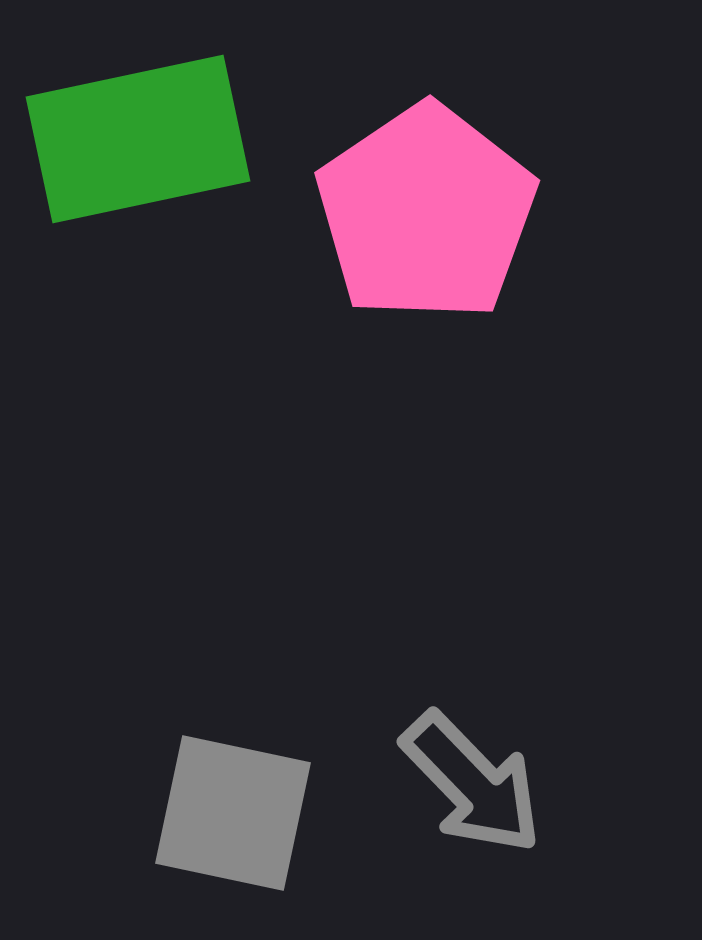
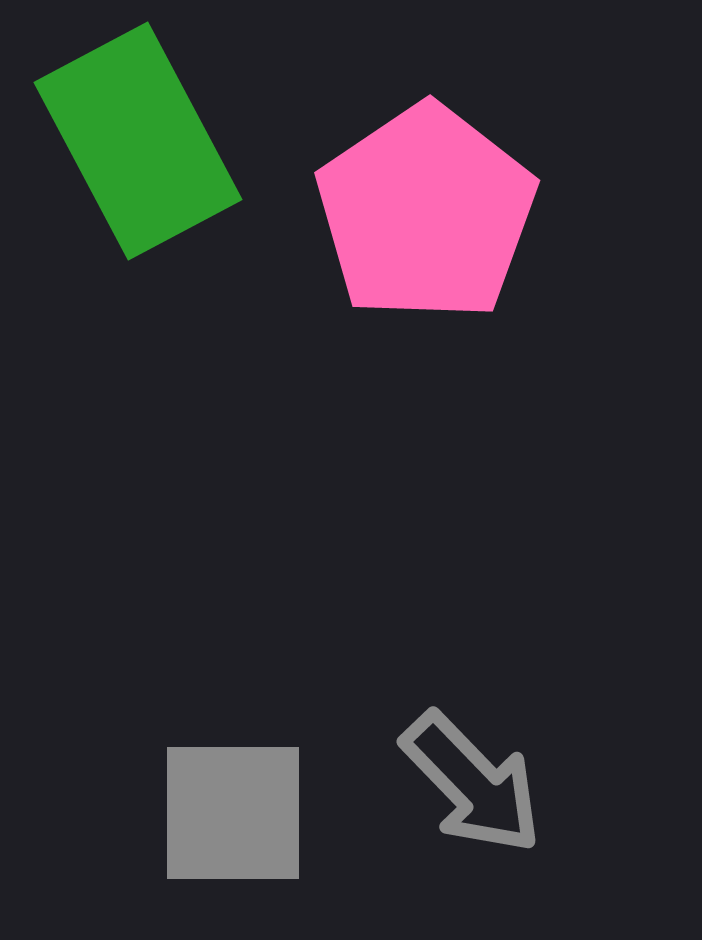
green rectangle: moved 2 px down; rotated 74 degrees clockwise
gray square: rotated 12 degrees counterclockwise
